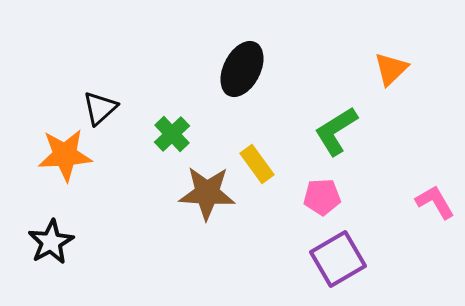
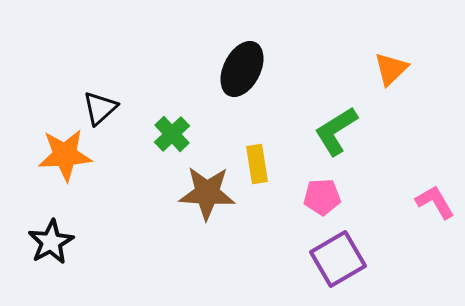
yellow rectangle: rotated 27 degrees clockwise
